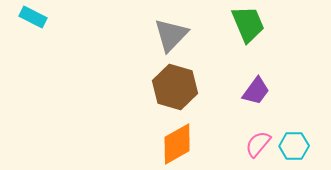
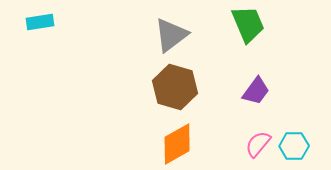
cyan rectangle: moved 7 px right, 5 px down; rotated 36 degrees counterclockwise
gray triangle: rotated 9 degrees clockwise
